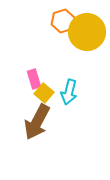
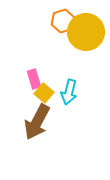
yellow circle: moved 1 px left
